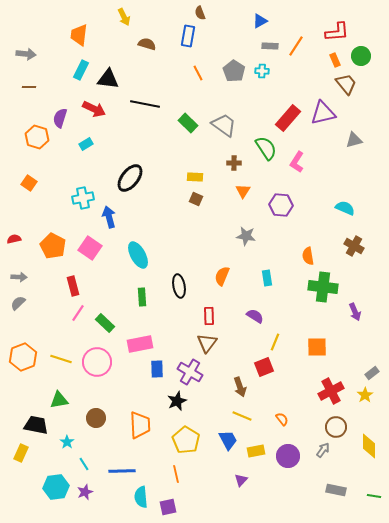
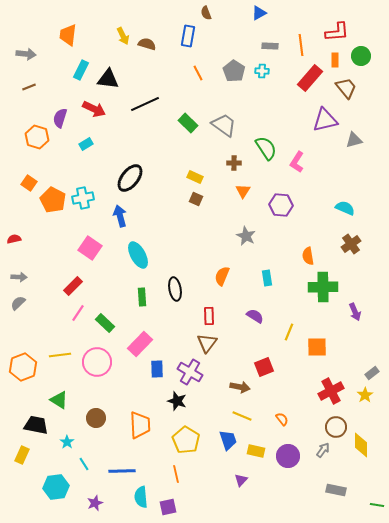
brown semicircle at (200, 13): moved 6 px right
yellow arrow at (124, 17): moved 1 px left, 19 px down
blue triangle at (260, 21): moved 1 px left, 8 px up
orange trapezoid at (79, 35): moved 11 px left
orange line at (296, 46): moved 5 px right, 1 px up; rotated 40 degrees counterclockwise
orange rectangle at (335, 60): rotated 24 degrees clockwise
brown trapezoid at (346, 84): moved 4 px down
brown line at (29, 87): rotated 24 degrees counterclockwise
black line at (145, 104): rotated 36 degrees counterclockwise
purple triangle at (323, 113): moved 2 px right, 7 px down
red rectangle at (288, 118): moved 22 px right, 40 px up
yellow rectangle at (195, 177): rotated 21 degrees clockwise
blue arrow at (109, 217): moved 11 px right, 1 px up
gray star at (246, 236): rotated 18 degrees clockwise
orange pentagon at (53, 246): moved 46 px up
brown cross at (354, 246): moved 3 px left, 2 px up; rotated 24 degrees clockwise
red rectangle at (73, 286): rotated 60 degrees clockwise
black ellipse at (179, 286): moved 4 px left, 3 px down
green cross at (323, 287): rotated 8 degrees counterclockwise
yellow line at (275, 342): moved 14 px right, 10 px up
pink rectangle at (140, 344): rotated 35 degrees counterclockwise
orange hexagon at (23, 357): moved 10 px down
yellow line at (61, 359): moved 1 px left, 4 px up; rotated 25 degrees counterclockwise
brown arrow at (240, 387): rotated 60 degrees counterclockwise
green triangle at (59, 400): rotated 42 degrees clockwise
black star at (177, 401): rotated 30 degrees counterclockwise
blue trapezoid at (228, 440): rotated 10 degrees clockwise
yellow diamond at (369, 446): moved 8 px left, 1 px up
yellow rectangle at (256, 451): rotated 24 degrees clockwise
yellow rectangle at (21, 453): moved 1 px right, 2 px down
purple star at (85, 492): moved 10 px right, 11 px down
green line at (374, 496): moved 3 px right, 9 px down
